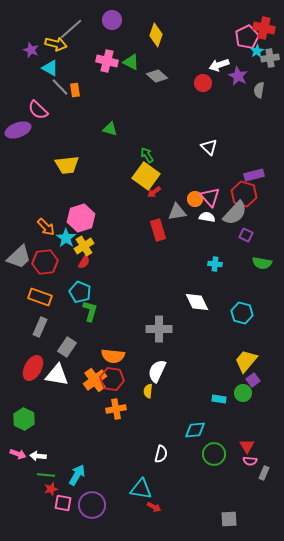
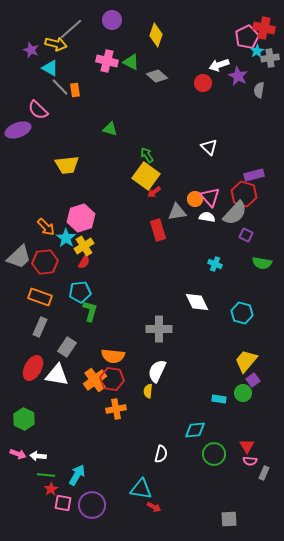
cyan cross at (215, 264): rotated 16 degrees clockwise
cyan pentagon at (80, 292): rotated 30 degrees counterclockwise
red star at (51, 489): rotated 16 degrees counterclockwise
